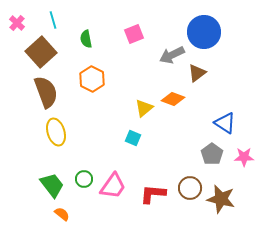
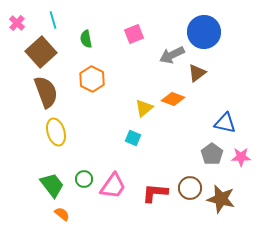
blue triangle: rotated 20 degrees counterclockwise
pink star: moved 3 px left
red L-shape: moved 2 px right, 1 px up
